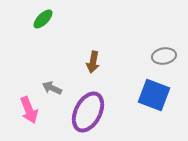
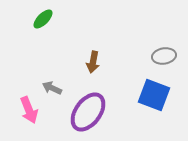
purple ellipse: rotated 9 degrees clockwise
